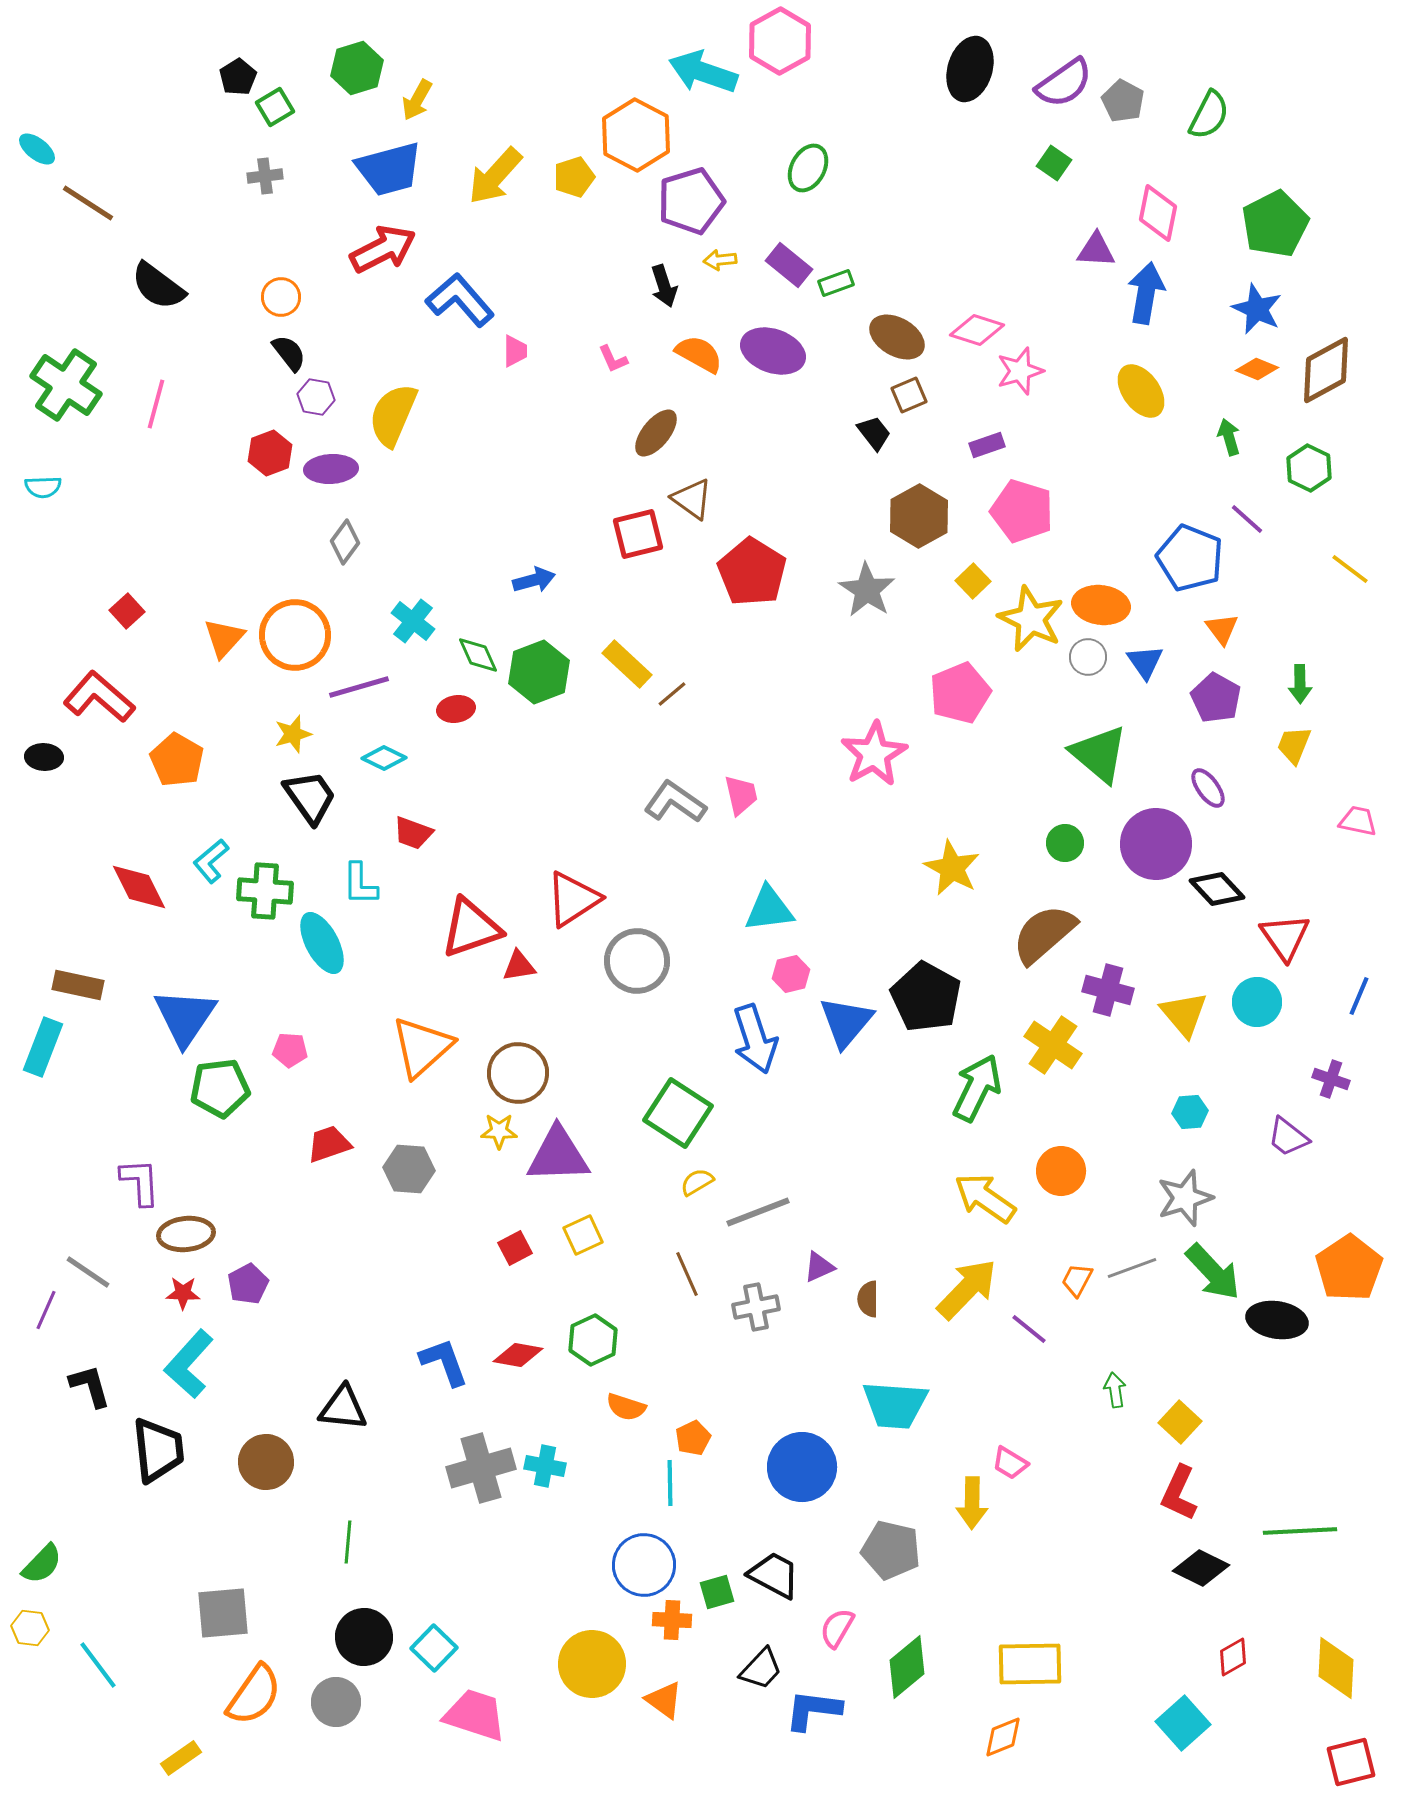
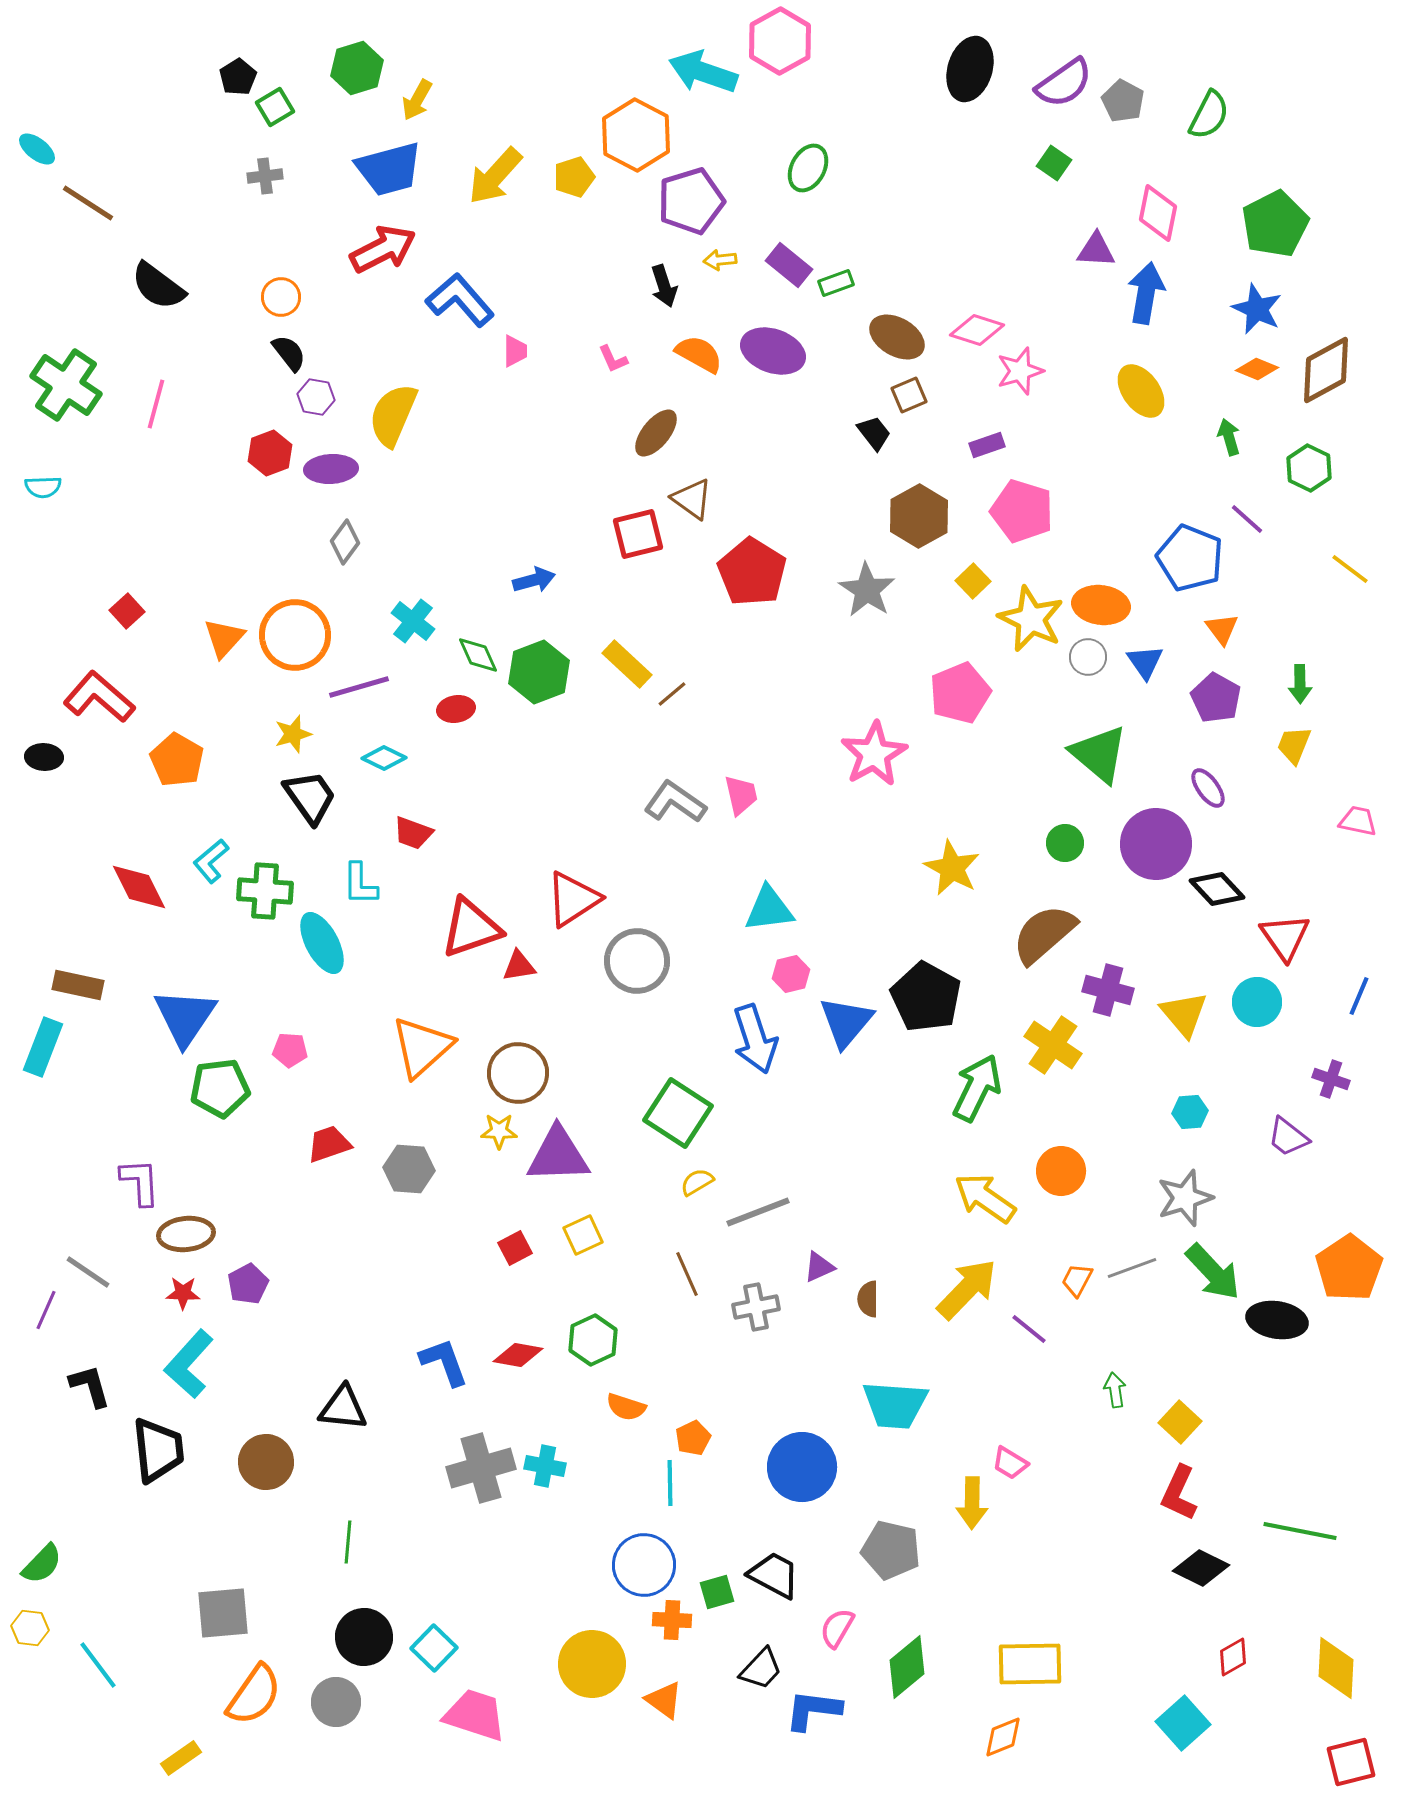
green line at (1300, 1531): rotated 14 degrees clockwise
